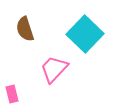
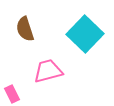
pink trapezoid: moved 6 px left, 2 px down; rotated 32 degrees clockwise
pink rectangle: rotated 12 degrees counterclockwise
